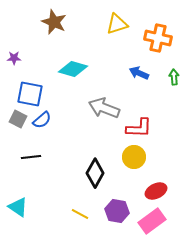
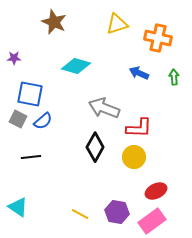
cyan diamond: moved 3 px right, 3 px up
blue semicircle: moved 1 px right, 1 px down
black diamond: moved 26 px up
purple hexagon: moved 1 px down
